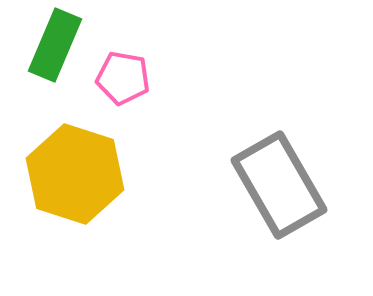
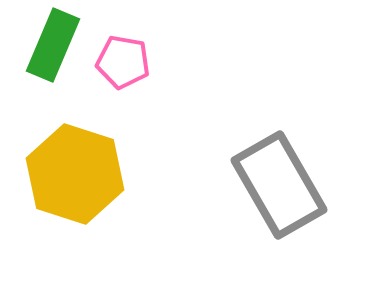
green rectangle: moved 2 px left
pink pentagon: moved 16 px up
